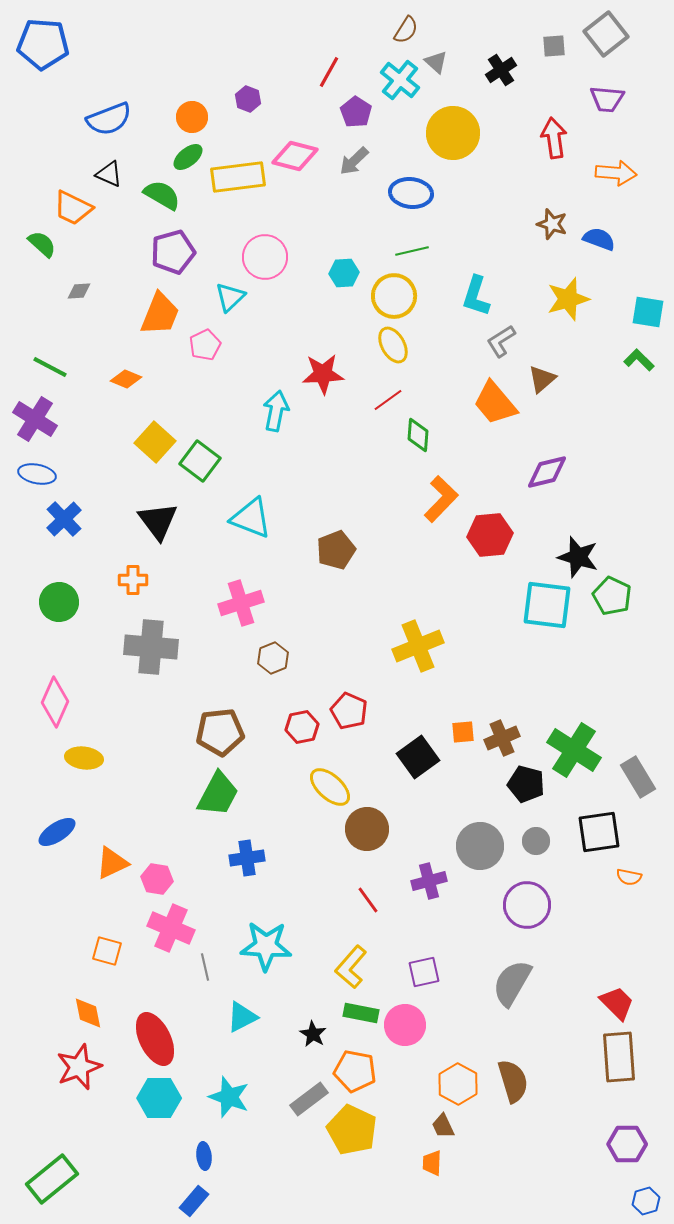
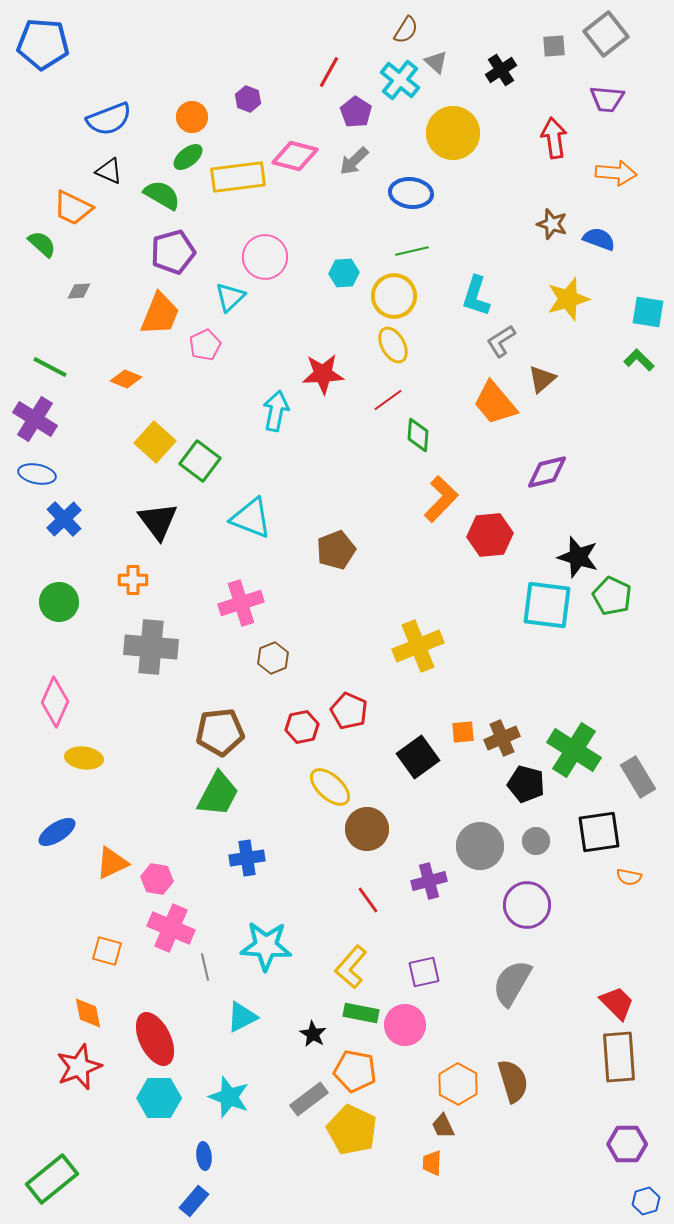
black triangle at (109, 174): moved 3 px up
